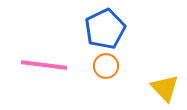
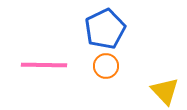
pink line: rotated 6 degrees counterclockwise
yellow triangle: moved 3 px down
